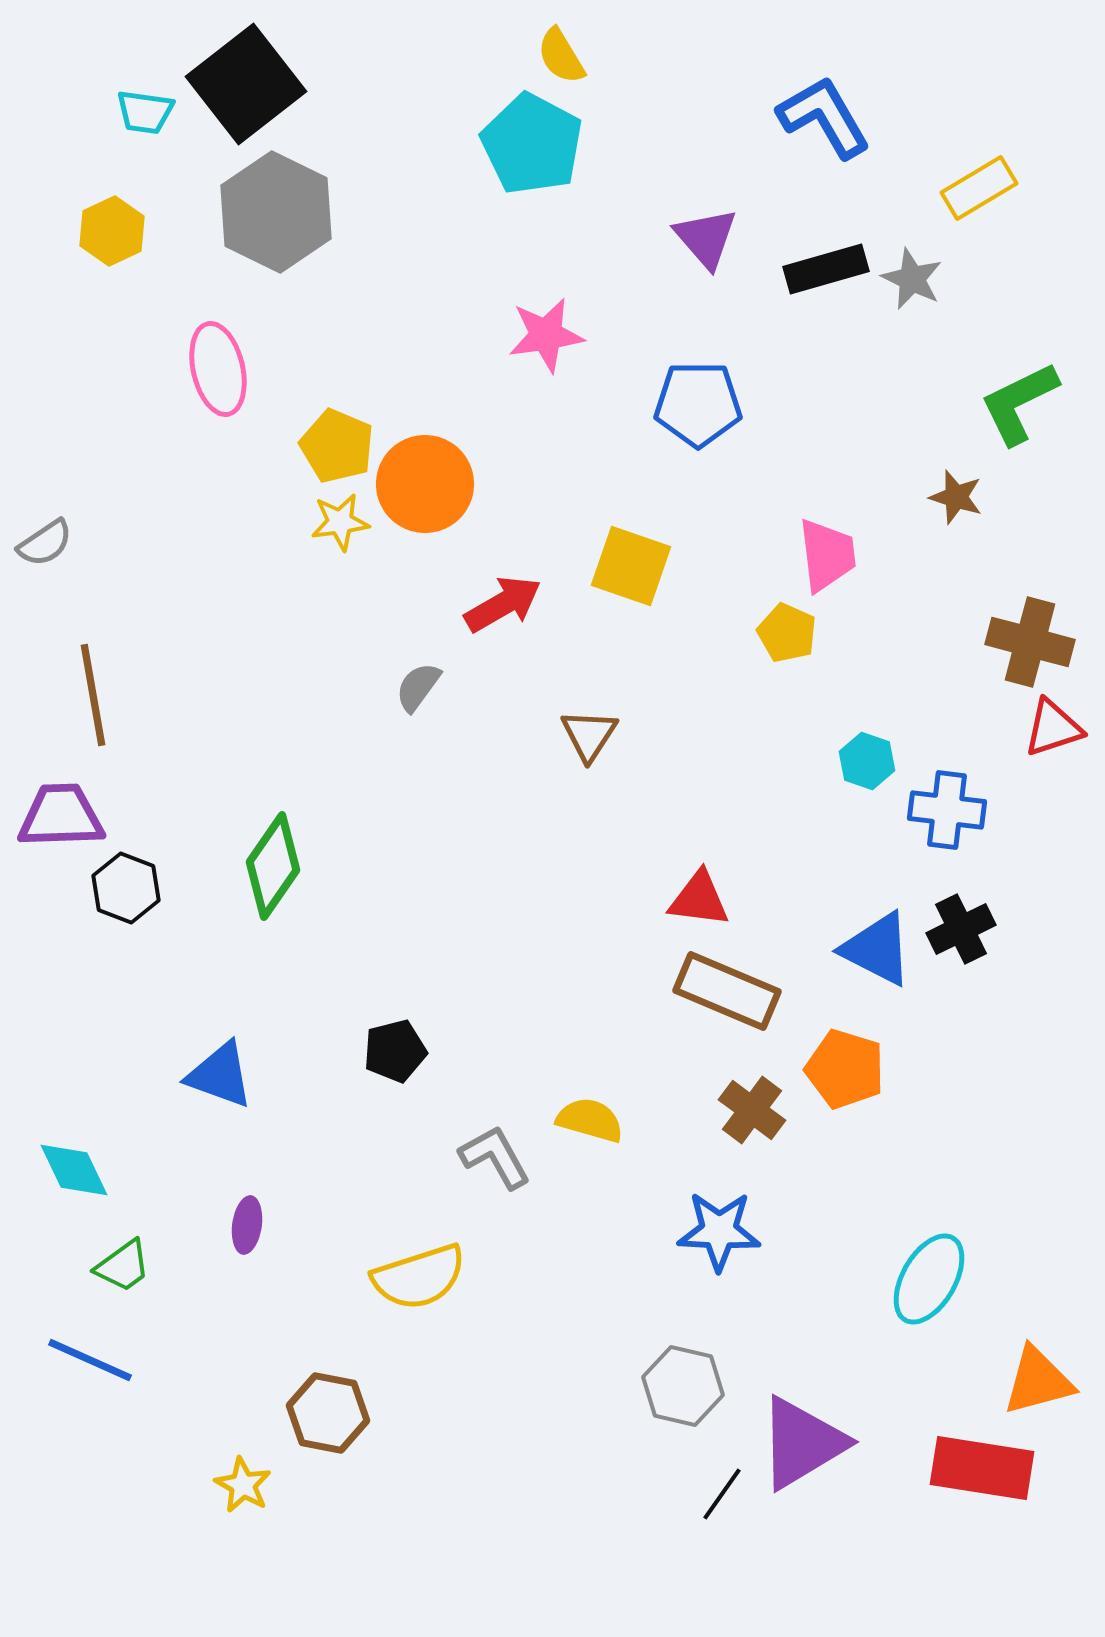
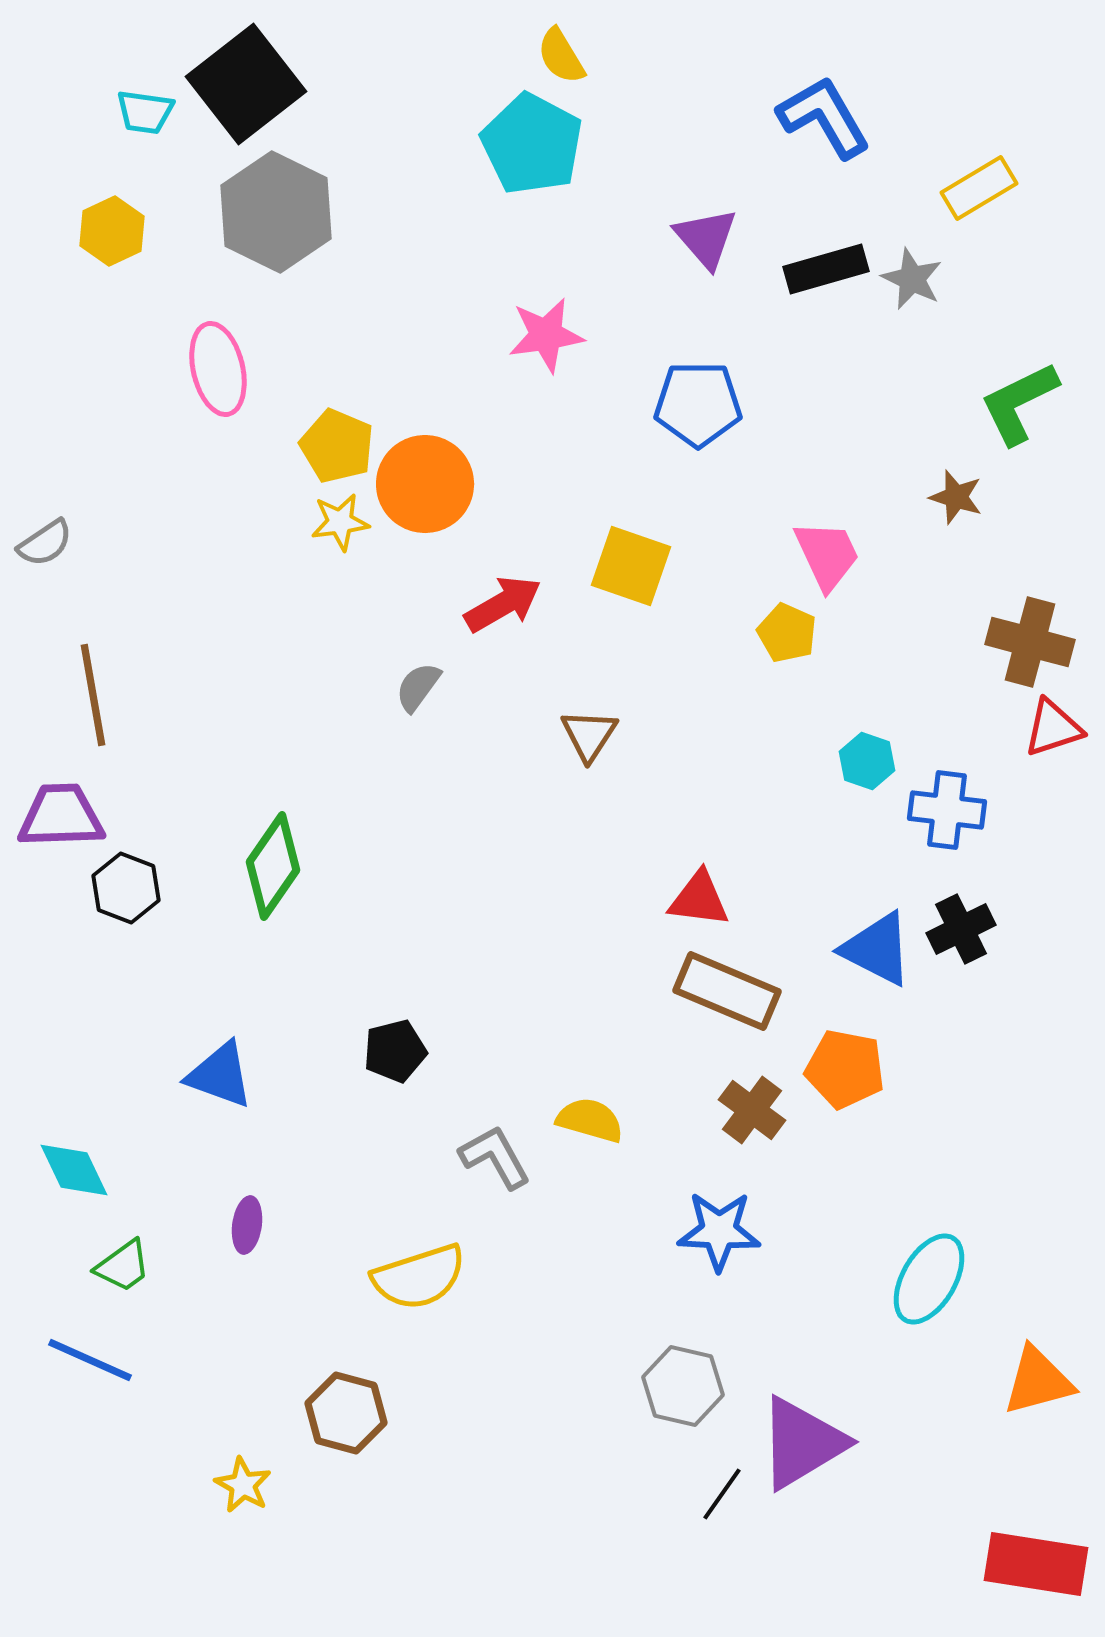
pink trapezoid at (827, 555): rotated 18 degrees counterclockwise
orange pentagon at (845, 1069): rotated 6 degrees counterclockwise
brown hexagon at (328, 1413): moved 18 px right; rotated 4 degrees clockwise
red rectangle at (982, 1468): moved 54 px right, 96 px down
